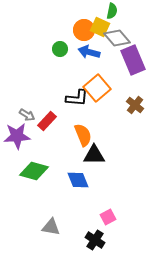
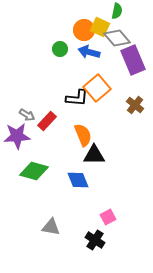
green semicircle: moved 5 px right
